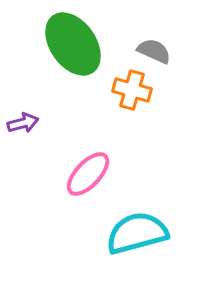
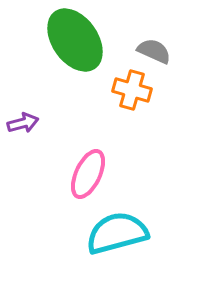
green ellipse: moved 2 px right, 4 px up
pink ellipse: rotated 18 degrees counterclockwise
cyan semicircle: moved 20 px left
